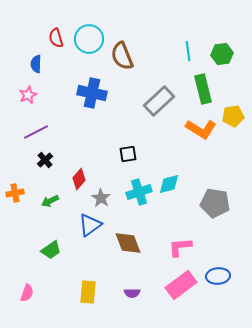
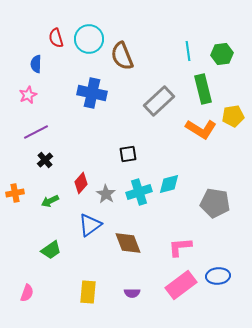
red diamond: moved 2 px right, 4 px down
gray star: moved 5 px right, 4 px up
